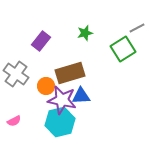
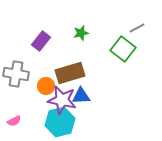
green star: moved 4 px left
green square: rotated 20 degrees counterclockwise
gray cross: rotated 25 degrees counterclockwise
